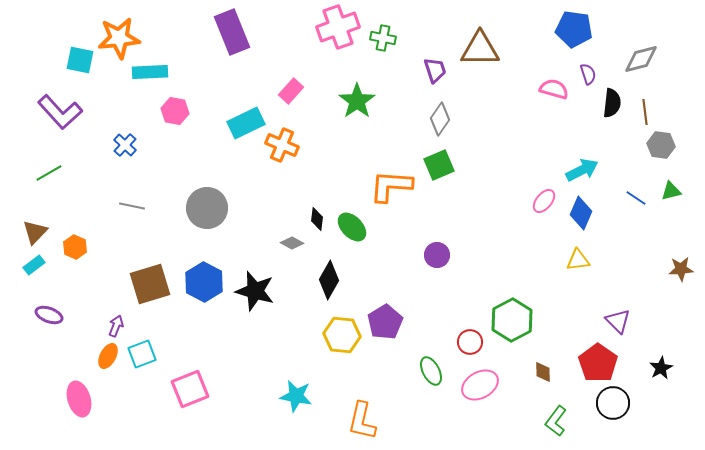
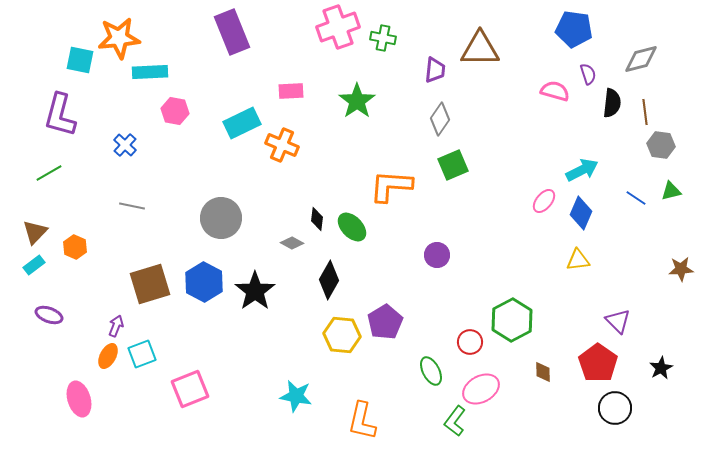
purple trapezoid at (435, 70): rotated 24 degrees clockwise
pink semicircle at (554, 89): moved 1 px right, 2 px down
pink rectangle at (291, 91): rotated 45 degrees clockwise
purple L-shape at (60, 112): moved 3 px down; rotated 57 degrees clockwise
cyan rectangle at (246, 123): moved 4 px left
green square at (439, 165): moved 14 px right
gray circle at (207, 208): moved 14 px right, 10 px down
black star at (255, 291): rotated 21 degrees clockwise
pink ellipse at (480, 385): moved 1 px right, 4 px down
black circle at (613, 403): moved 2 px right, 5 px down
green L-shape at (556, 421): moved 101 px left
